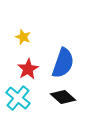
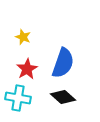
red star: moved 1 px left
cyan cross: rotated 30 degrees counterclockwise
